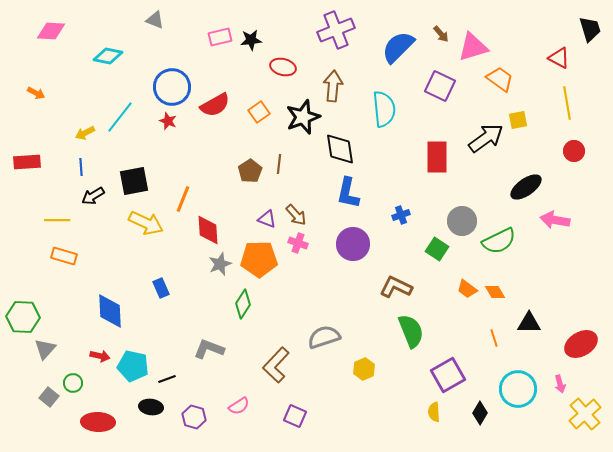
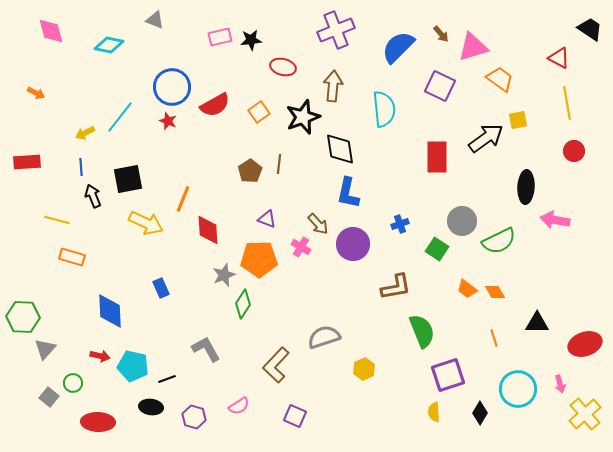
black trapezoid at (590, 29): rotated 40 degrees counterclockwise
pink diamond at (51, 31): rotated 72 degrees clockwise
cyan diamond at (108, 56): moved 1 px right, 11 px up
black square at (134, 181): moved 6 px left, 2 px up
black ellipse at (526, 187): rotated 52 degrees counterclockwise
black arrow at (93, 196): rotated 100 degrees clockwise
brown arrow at (296, 215): moved 22 px right, 9 px down
blue cross at (401, 215): moved 1 px left, 9 px down
yellow line at (57, 220): rotated 15 degrees clockwise
pink cross at (298, 243): moved 3 px right, 4 px down; rotated 12 degrees clockwise
orange rectangle at (64, 256): moved 8 px right, 1 px down
gray star at (220, 264): moved 4 px right, 11 px down
brown L-shape at (396, 287): rotated 144 degrees clockwise
black triangle at (529, 323): moved 8 px right
green semicircle at (411, 331): moved 11 px right
red ellipse at (581, 344): moved 4 px right; rotated 12 degrees clockwise
gray L-shape at (209, 349): moved 3 px left; rotated 40 degrees clockwise
purple square at (448, 375): rotated 12 degrees clockwise
